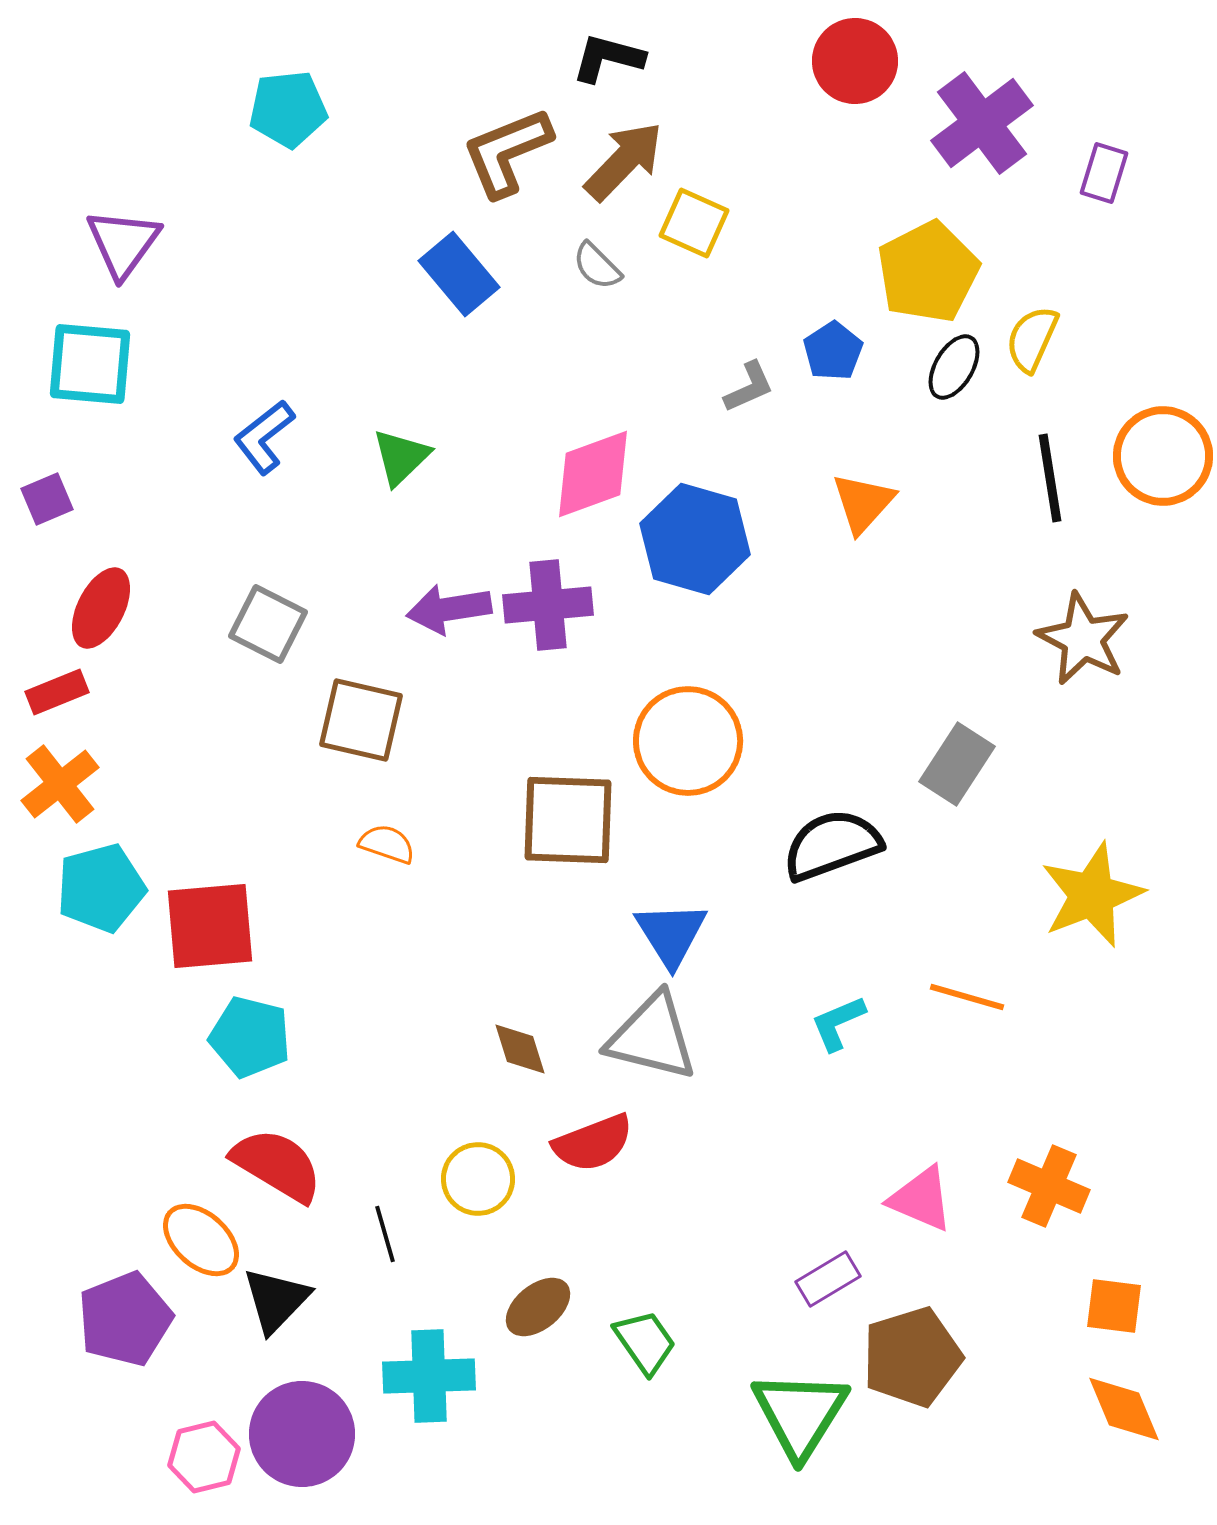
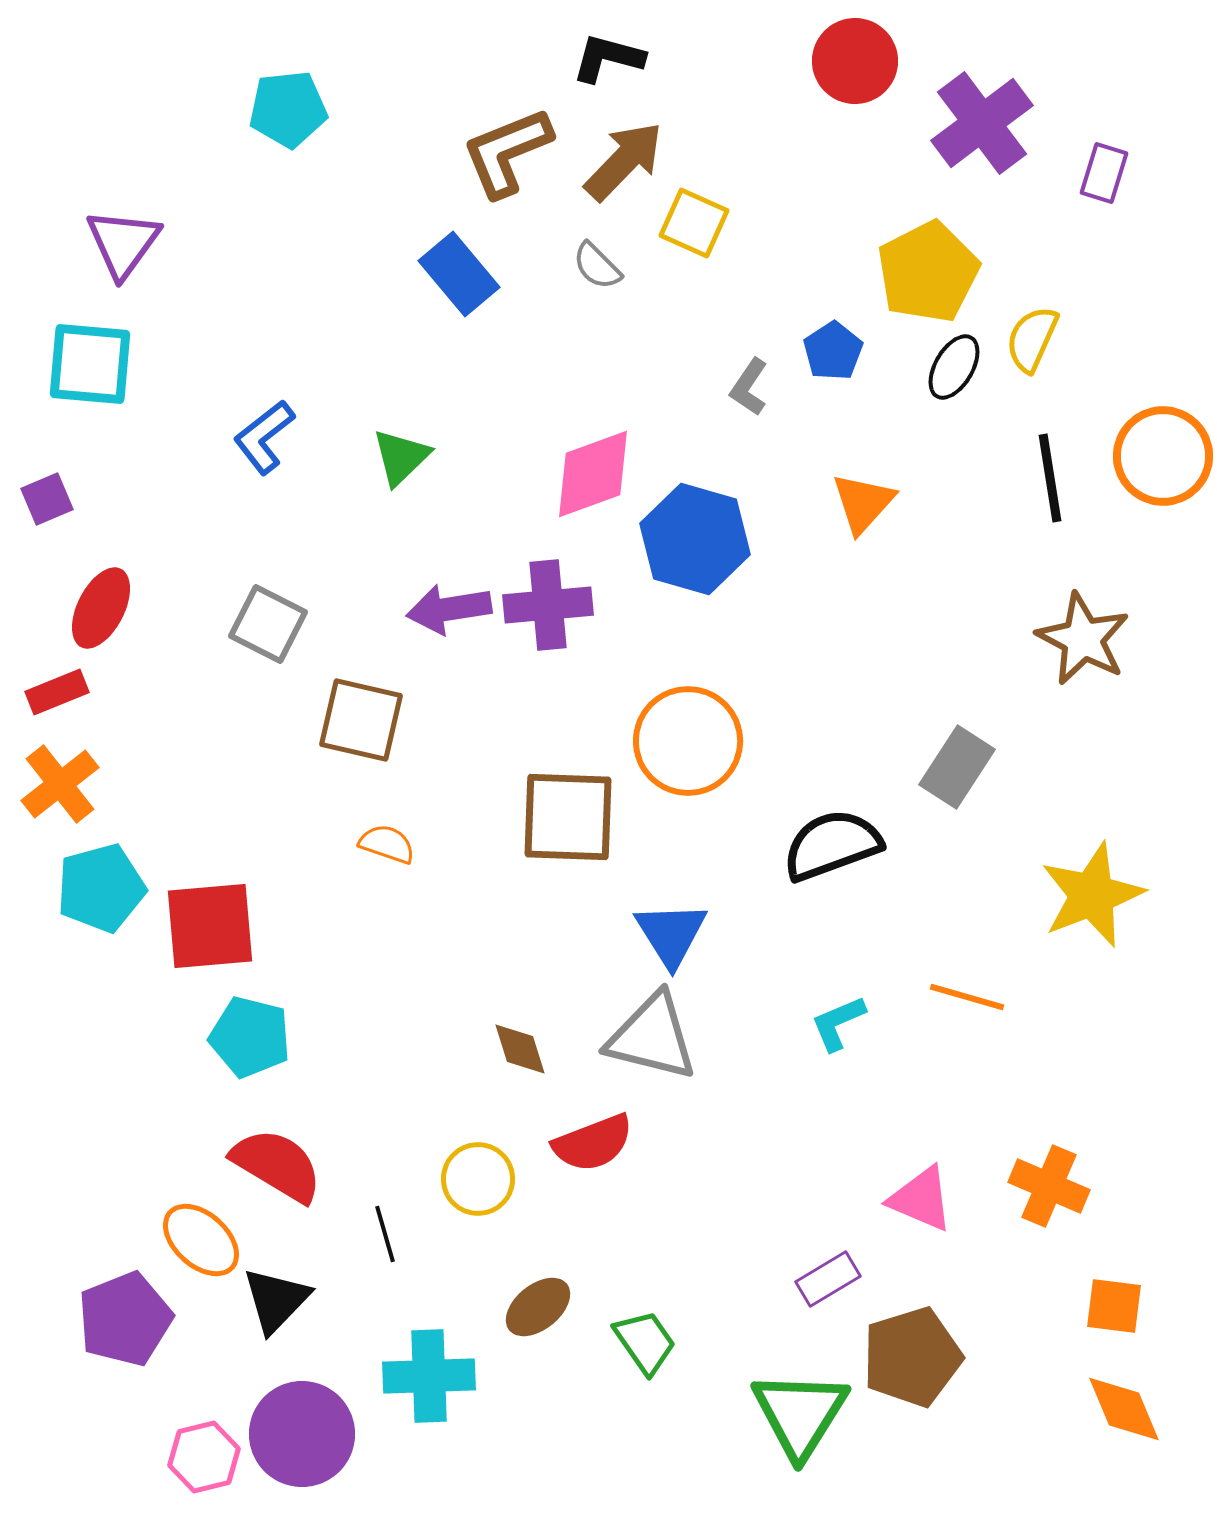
gray L-shape at (749, 387): rotated 148 degrees clockwise
gray rectangle at (957, 764): moved 3 px down
brown square at (568, 820): moved 3 px up
